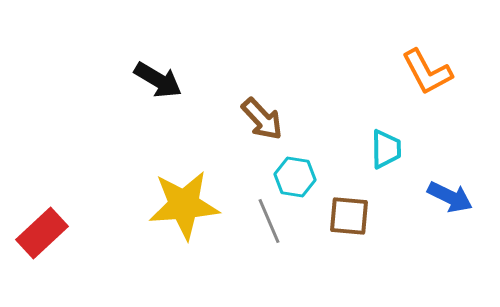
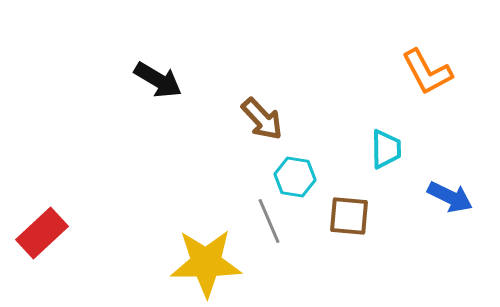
yellow star: moved 22 px right, 58 px down; rotated 4 degrees clockwise
